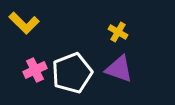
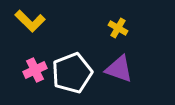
yellow L-shape: moved 6 px right, 2 px up
yellow cross: moved 4 px up
